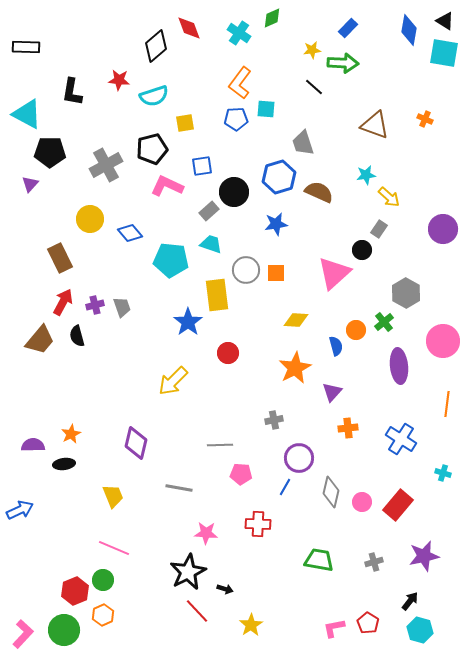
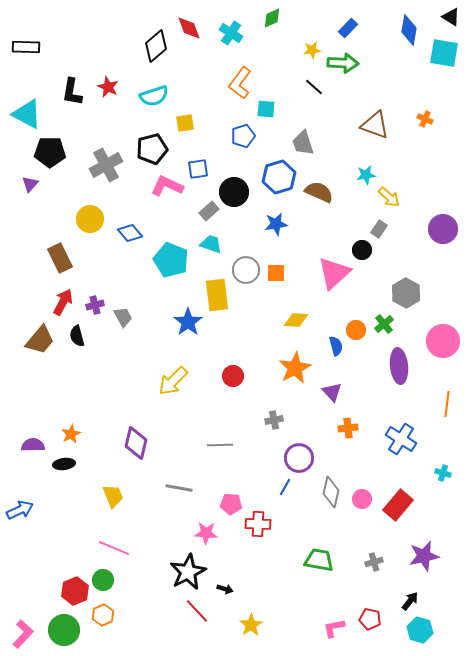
black triangle at (445, 21): moved 6 px right, 4 px up
cyan cross at (239, 33): moved 8 px left
red star at (119, 80): moved 11 px left, 7 px down; rotated 20 degrees clockwise
blue pentagon at (236, 119): moved 7 px right, 17 px down; rotated 15 degrees counterclockwise
blue square at (202, 166): moved 4 px left, 3 px down
cyan pentagon at (171, 260): rotated 16 degrees clockwise
gray trapezoid at (122, 307): moved 1 px right, 10 px down; rotated 10 degrees counterclockwise
green cross at (384, 322): moved 2 px down
red circle at (228, 353): moved 5 px right, 23 px down
purple triangle at (332, 392): rotated 25 degrees counterclockwise
pink pentagon at (241, 474): moved 10 px left, 30 px down
pink circle at (362, 502): moved 3 px up
red pentagon at (368, 623): moved 2 px right, 4 px up; rotated 20 degrees counterclockwise
